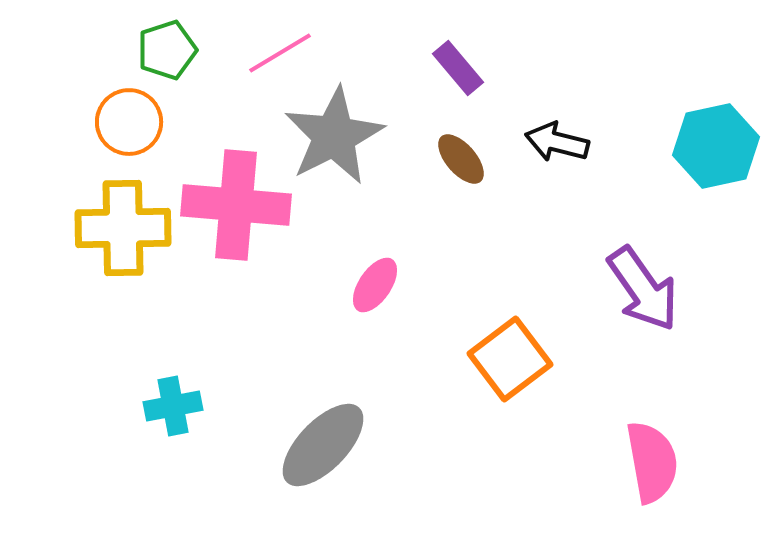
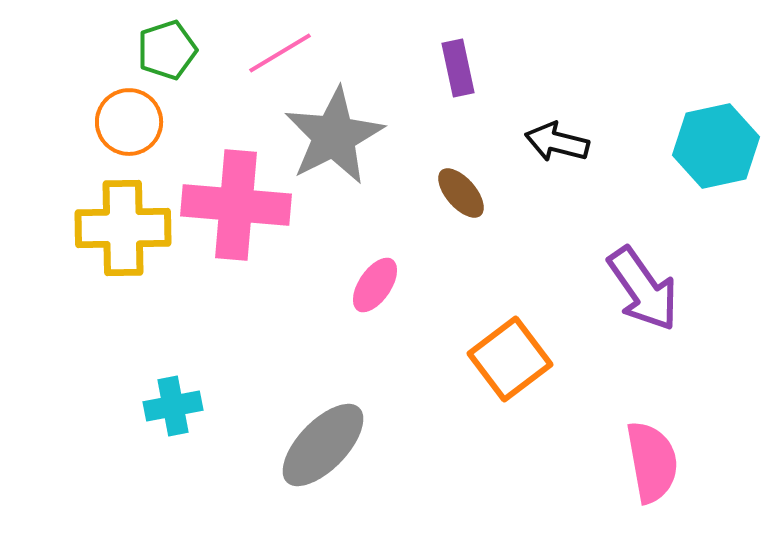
purple rectangle: rotated 28 degrees clockwise
brown ellipse: moved 34 px down
